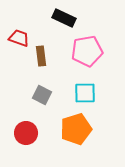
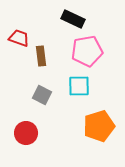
black rectangle: moved 9 px right, 1 px down
cyan square: moved 6 px left, 7 px up
orange pentagon: moved 23 px right, 3 px up
